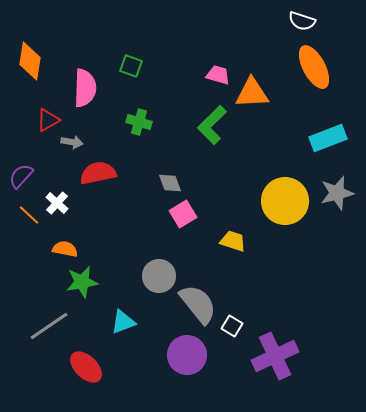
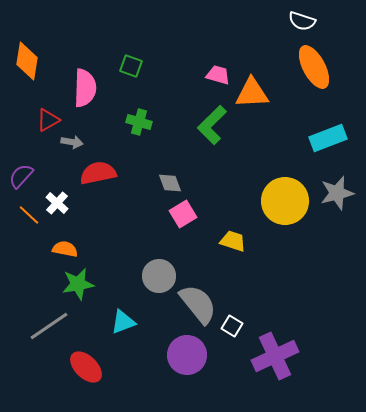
orange diamond: moved 3 px left
green star: moved 4 px left, 2 px down
